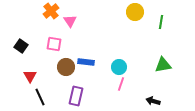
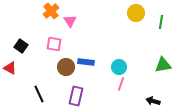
yellow circle: moved 1 px right, 1 px down
red triangle: moved 20 px left, 8 px up; rotated 32 degrees counterclockwise
black line: moved 1 px left, 3 px up
